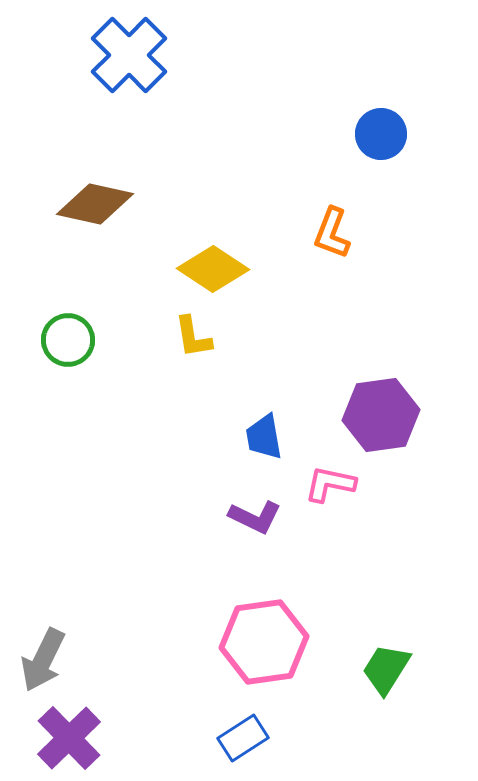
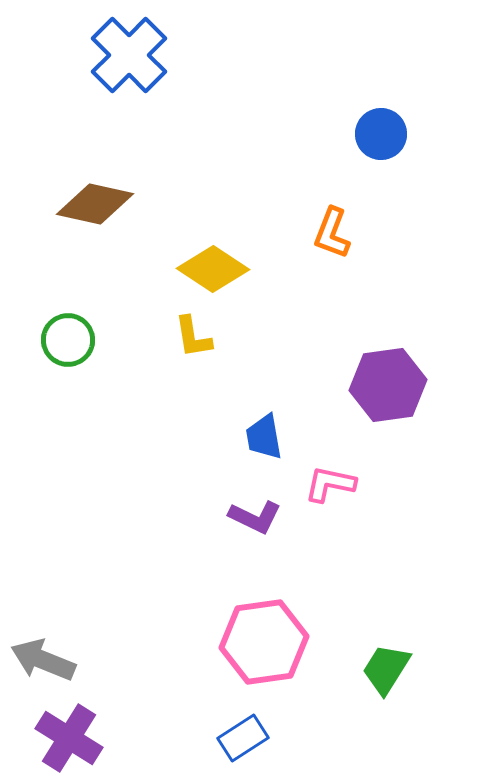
purple hexagon: moved 7 px right, 30 px up
gray arrow: rotated 86 degrees clockwise
purple cross: rotated 14 degrees counterclockwise
